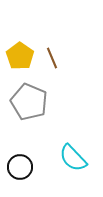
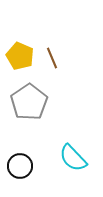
yellow pentagon: rotated 12 degrees counterclockwise
gray pentagon: rotated 15 degrees clockwise
black circle: moved 1 px up
